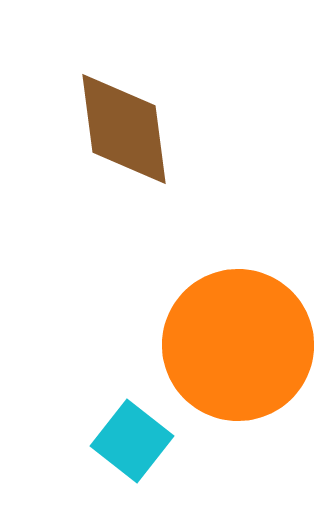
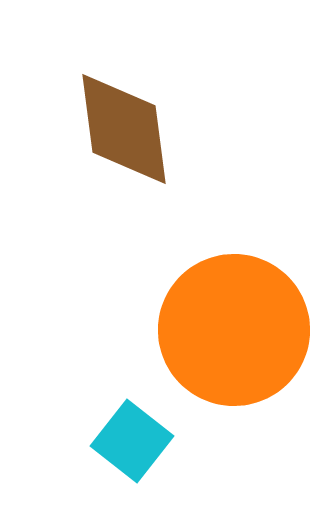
orange circle: moved 4 px left, 15 px up
